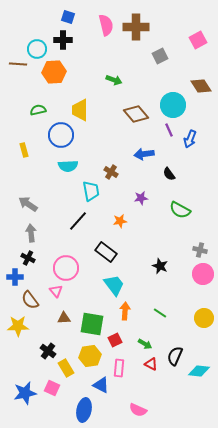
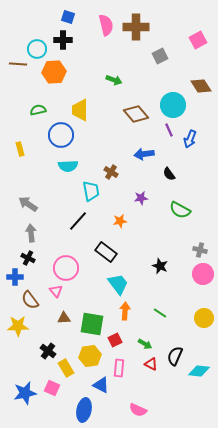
yellow rectangle at (24, 150): moved 4 px left, 1 px up
cyan trapezoid at (114, 285): moved 4 px right, 1 px up
